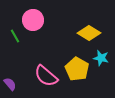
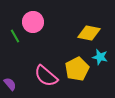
pink circle: moved 2 px down
yellow diamond: rotated 20 degrees counterclockwise
cyan star: moved 1 px left, 1 px up
yellow pentagon: rotated 15 degrees clockwise
